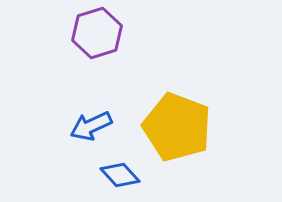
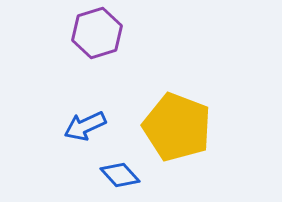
blue arrow: moved 6 px left
